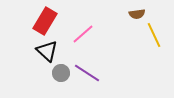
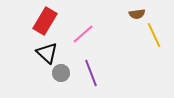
black triangle: moved 2 px down
purple line: moved 4 px right; rotated 36 degrees clockwise
